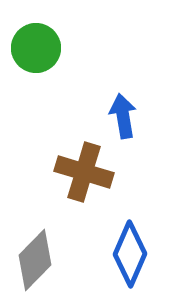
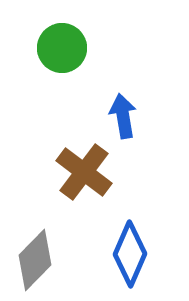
green circle: moved 26 px right
brown cross: rotated 20 degrees clockwise
